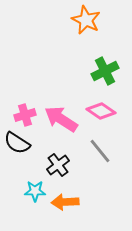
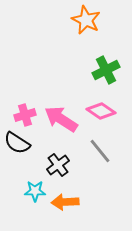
green cross: moved 1 px right, 1 px up
